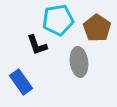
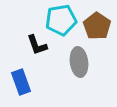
cyan pentagon: moved 3 px right
brown pentagon: moved 2 px up
blue rectangle: rotated 15 degrees clockwise
